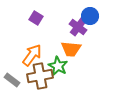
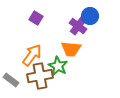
purple cross: moved 1 px up
gray rectangle: moved 1 px left
